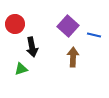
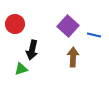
black arrow: moved 3 px down; rotated 24 degrees clockwise
